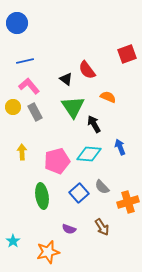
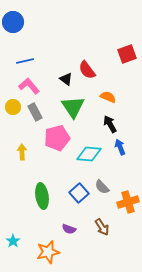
blue circle: moved 4 px left, 1 px up
black arrow: moved 16 px right
pink pentagon: moved 23 px up
